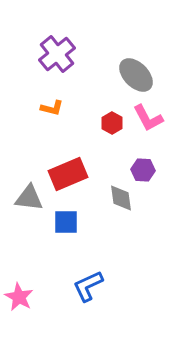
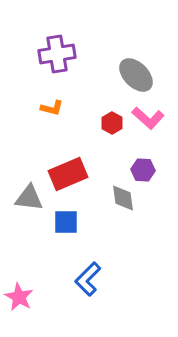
purple cross: rotated 30 degrees clockwise
pink L-shape: rotated 20 degrees counterclockwise
gray diamond: moved 2 px right
blue L-shape: moved 7 px up; rotated 20 degrees counterclockwise
